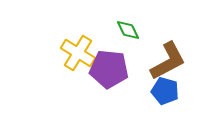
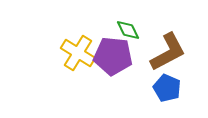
brown L-shape: moved 9 px up
purple pentagon: moved 4 px right, 13 px up
blue pentagon: moved 2 px right, 3 px up; rotated 8 degrees clockwise
